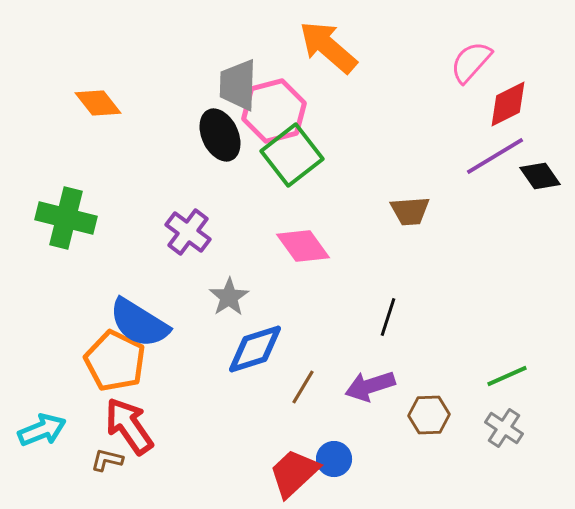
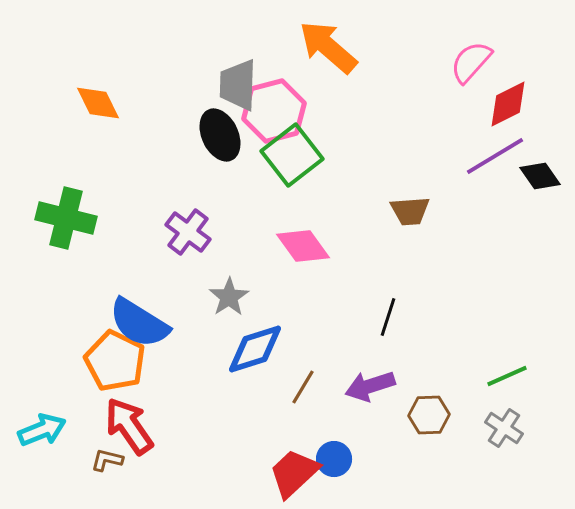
orange diamond: rotated 12 degrees clockwise
